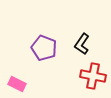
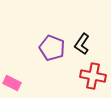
purple pentagon: moved 8 px right
pink rectangle: moved 5 px left, 1 px up
